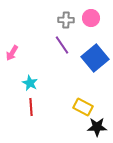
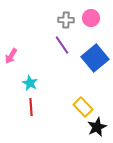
pink arrow: moved 1 px left, 3 px down
yellow rectangle: rotated 18 degrees clockwise
black star: rotated 24 degrees counterclockwise
